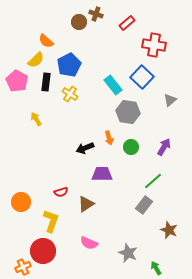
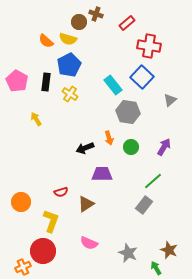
red cross: moved 5 px left, 1 px down
yellow semicircle: moved 32 px right, 21 px up; rotated 60 degrees clockwise
brown star: moved 20 px down
